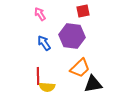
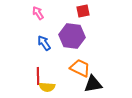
pink arrow: moved 2 px left, 1 px up
orange trapezoid: rotated 110 degrees counterclockwise
